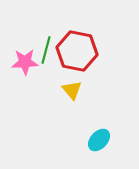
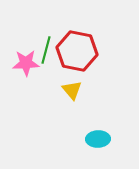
pink star: moved 1 px right, 1 px down
cyan ellipse: moved 1 px left, 1 px up; rotated 45 degrees clockwise
